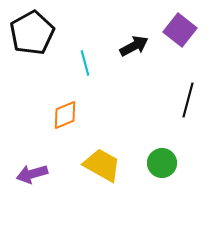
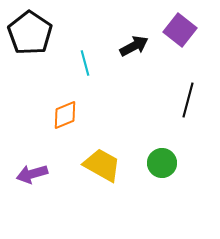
black pentagon: moved 2 px left; rotated 9 degrees counterclockwise
